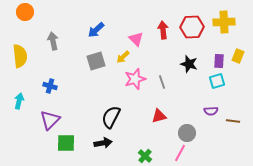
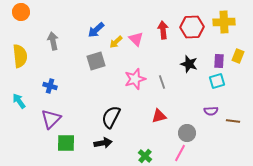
orange circle: moved 4 px left
yellow arrow: moved 7 px left, 15 px up
cyan arrow: rotated 49 degrees counterclockwise
purple triangle: moved 1 px right, 1 px up
